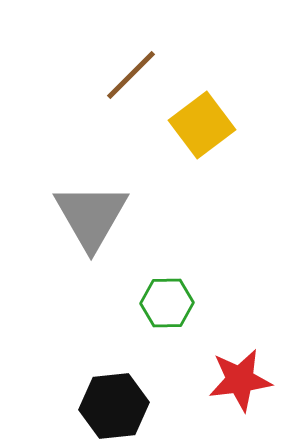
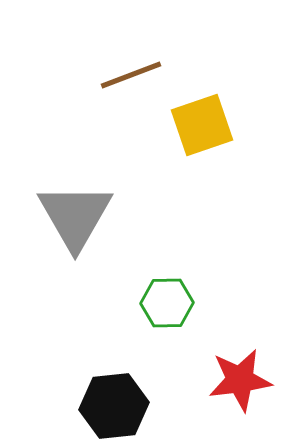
brown line: rotated 24 degrees clockwise
yellow square: rotated 18 degrees clockwise
gray triangle: moved 16 px left
